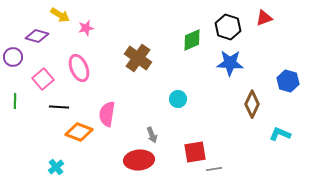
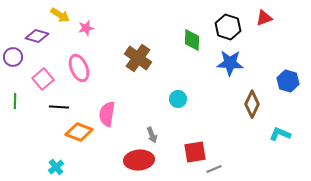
green diamond: rotated 65 degrees counterclockwise
gray line: rotated 14 degrees counterclockwise
